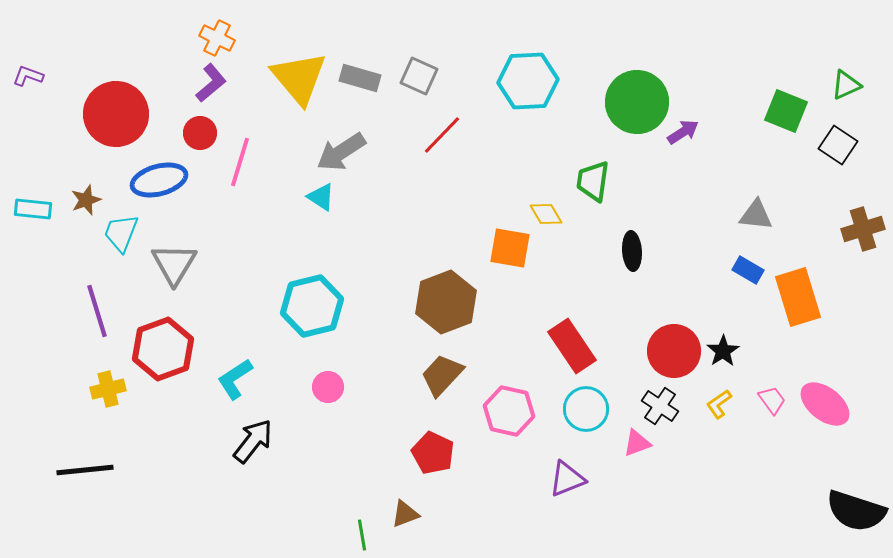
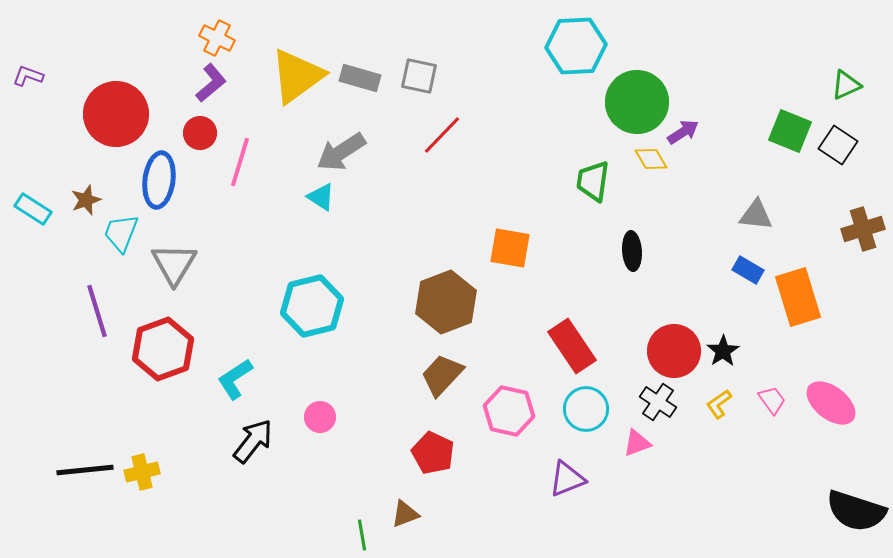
gray square at (419, 76): rotated 12 degrees counterclockwise
yellow triangle at (299, 78): moved 2 px left, 2 px up; rotated 34 degrees clockwise
cyan hexagon at (528, 81): moved 48 px right, 35 px up
green square at (786, 111): moved 4 px right, 20 px down
blue ellipse at (159, 180): rotated 68 degrees counterclockwise
cyan rectangle at (33, 209): rotated 27 degrees clockwise
yellow diamond at (546, 214): moved 105 px right, 55 px up
pink circle at (328, 387): moved 8 px left, 30 px down
yellow cross at (108, 389): moved 34 px right, 83 px down
pink ellipse at (825, 404): moved 6 px right, 1 px up
black cross at (660, 406): moved 2 px left, 4 px up
